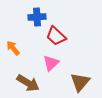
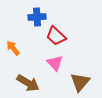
pink triangle: moved 4 px right; rotated 30 degrees counterclockwise
